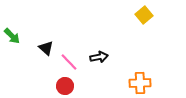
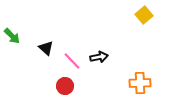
pink line: moved 3 px right, 1 px up
